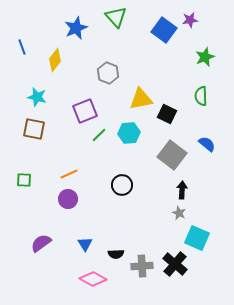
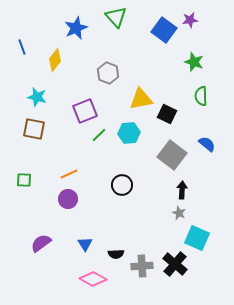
green star: moved 11 px left, 5 px down; rotated 30 degrees counterclockwise
